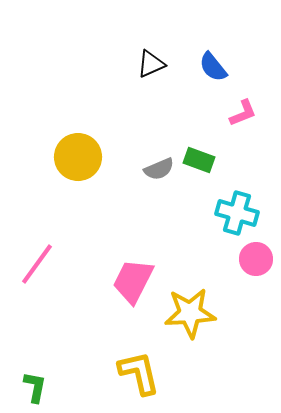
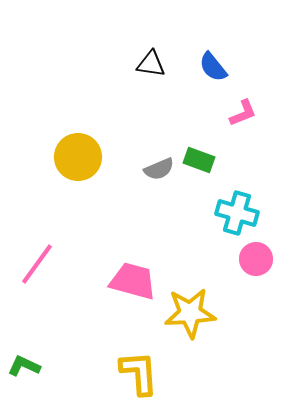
black triangle: rotated 32 degrees clockwise
pink trapezoid: rotated 78 degrees clockwise
yellow L-shape: rotated 9 degrees clockwise
green L-shape: moved 11 px left, 21 px up; rotated 76 degrees counterclockwise
